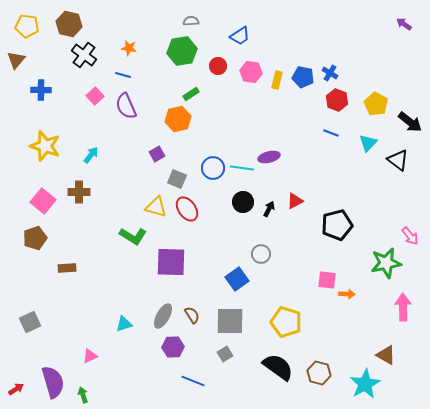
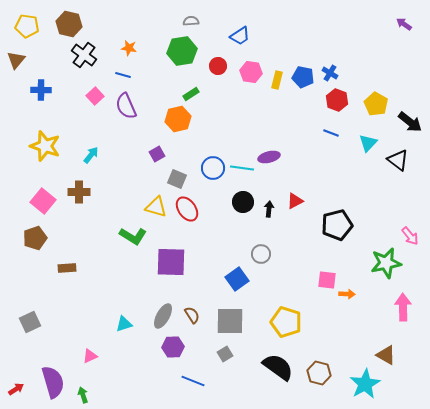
black arrow at (269, 209): rotated 21 degrees counterclockwise
